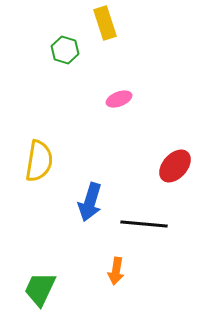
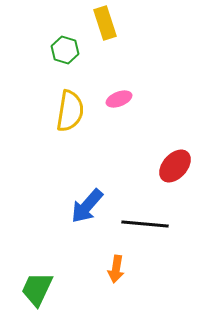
yellow semicircle: moved 31 px right, 50 px up
blue arrow: moved 3 px left, 4 px down; rotated 24 degrees clockwise
black line: moved 1 px right
orange arrow: moved 2 px up
green trapezoid: moved 3 px left
